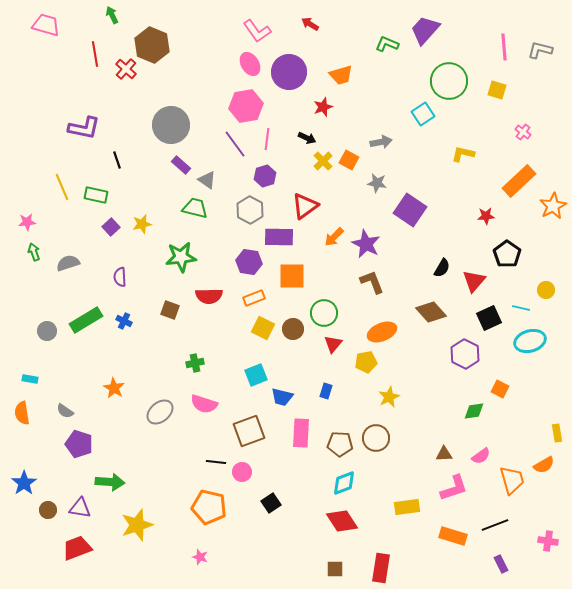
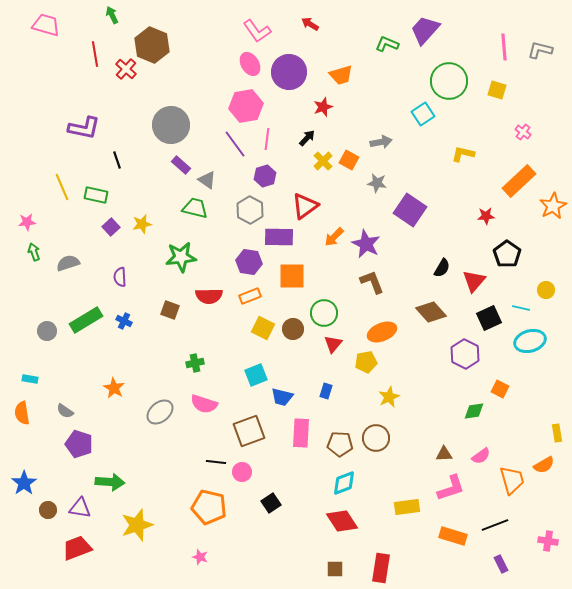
black arrow at (307, 138): rotated 72 degrees counterclockwise
orange rectangle at (254, 298): moved 4 px left, 2 px up
pink L-shape at (454, 488): moved 3 px left
